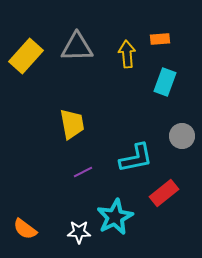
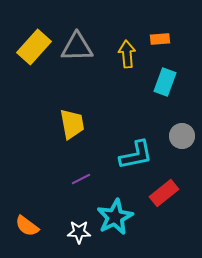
yellow rectangle: moved 8 px right, 9 px up
cyan L-shape: moved 3 px up
purple line: moved 2 px left, 7 px down
orange semicircle: moved 2 px right, 3 px up
